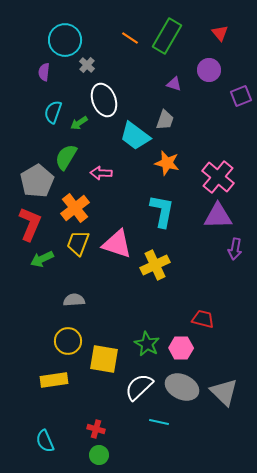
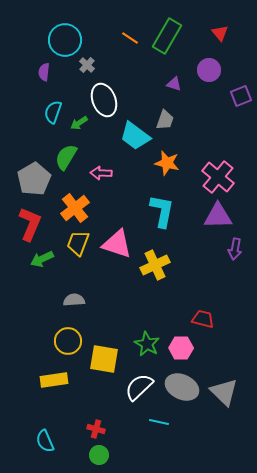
gray pentagon at (37, 181): moved 3 px left, 2 px up
